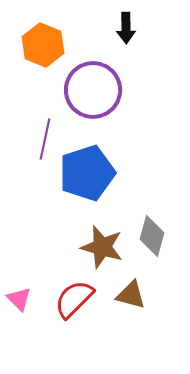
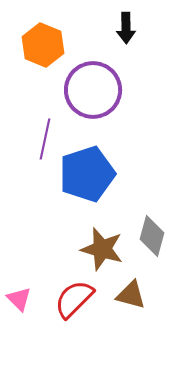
blue pentagon: moved 1 px down
brown star: moved 2 px down
